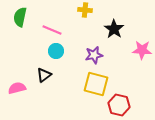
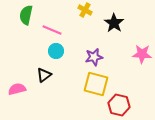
yellow cross: rotated 24 degrees clockwise
green semicircle: moved 6 px right, 2 px up
black star: moved 6 px up
pink star: moved 4 px down
purple star: moved 2 px down
pink semicircle: moved 1 px down
